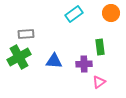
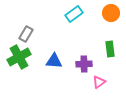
gray rectangle: rotated 56 degrees counterclockwise
green rectangle: moved 10 px right, 2 px down
